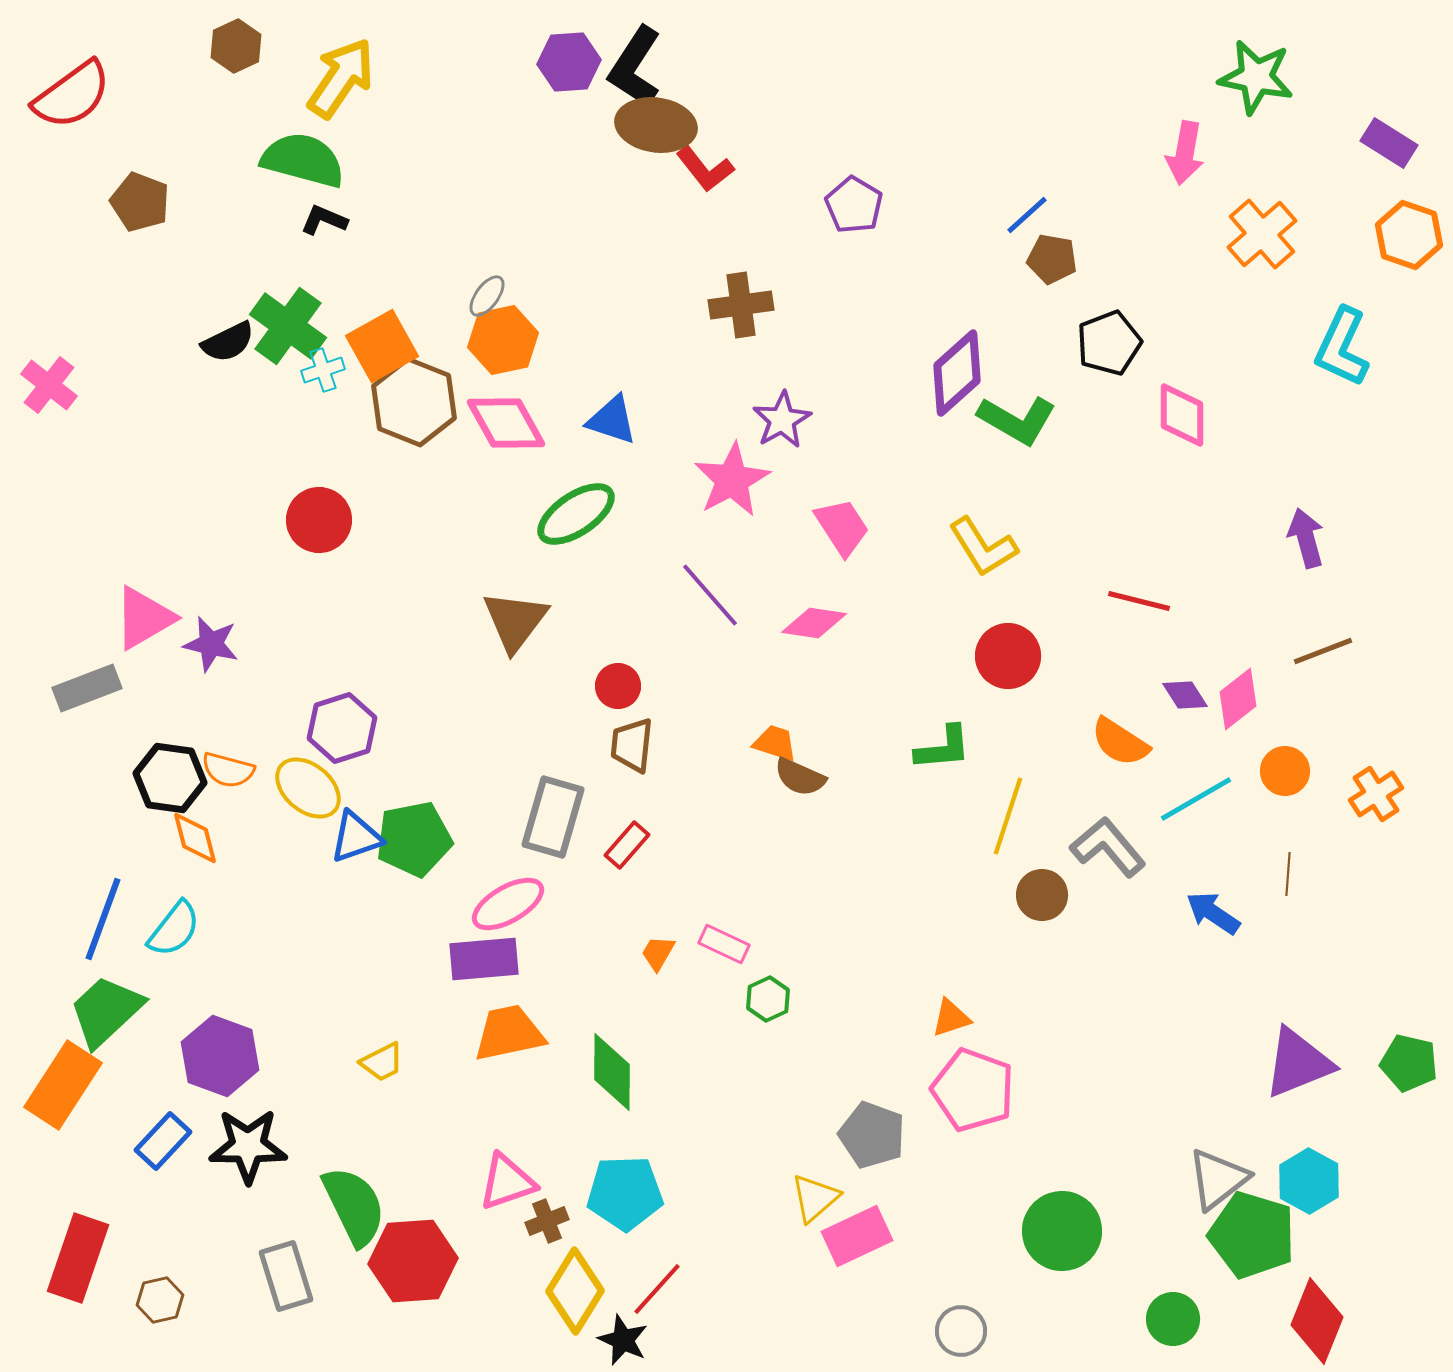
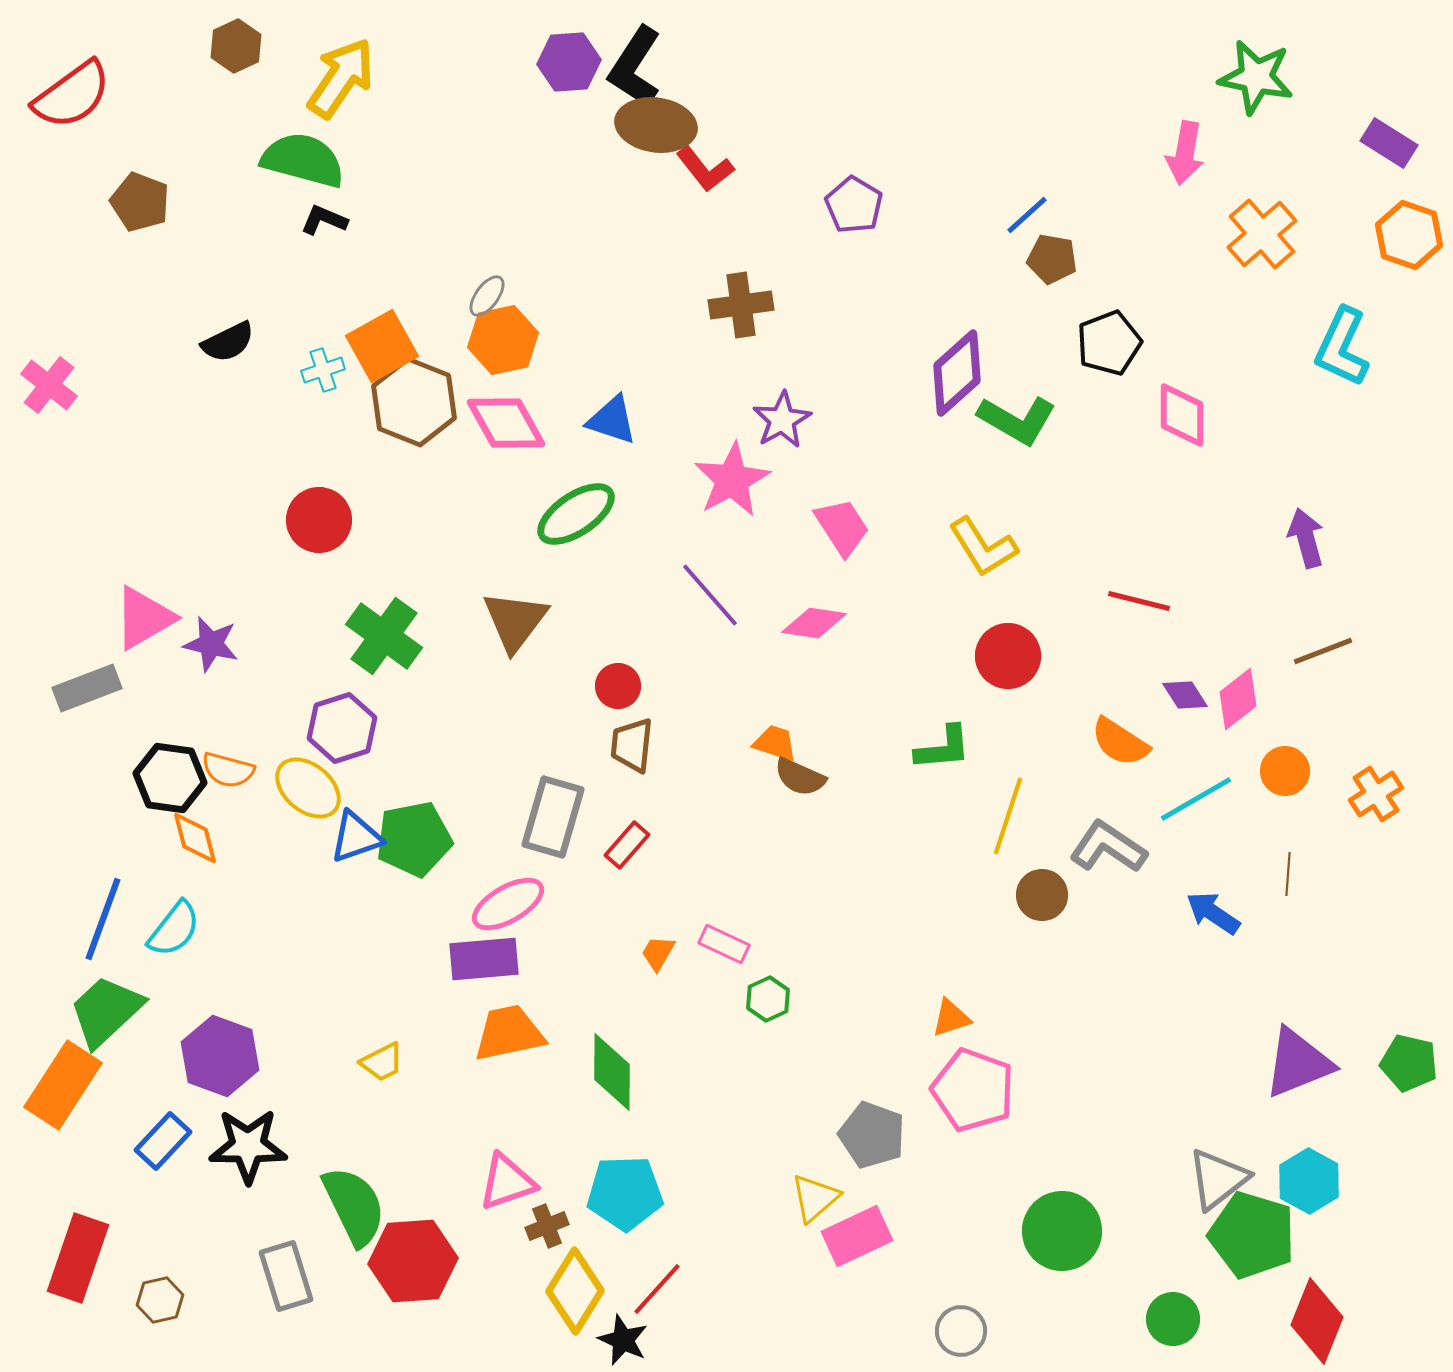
green cross at (288, 326): moved 96 px right, 310 px down
gray L-shape at (1108, 847): rotated 16 degrees counterclockwise
brown cross at (547, 1221): moved 5 px down
